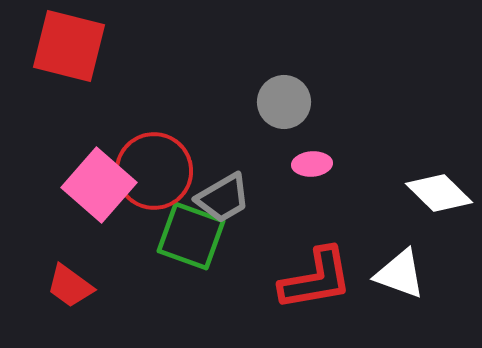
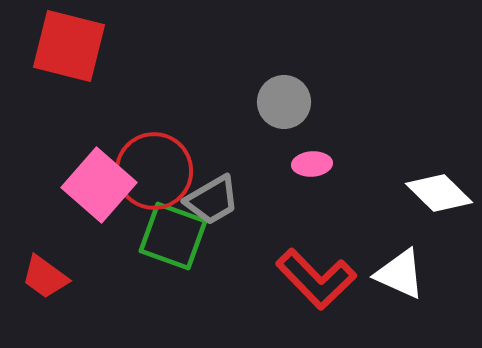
gray trapezoid: moved 11 px left, 2 px down
green square: moved 18 px left
white triangle: rotated 4 degrees clockwise
red L-shape: rotated 56 degrees clockwise
red trapezoid: moved 25 px left, 9 px up
